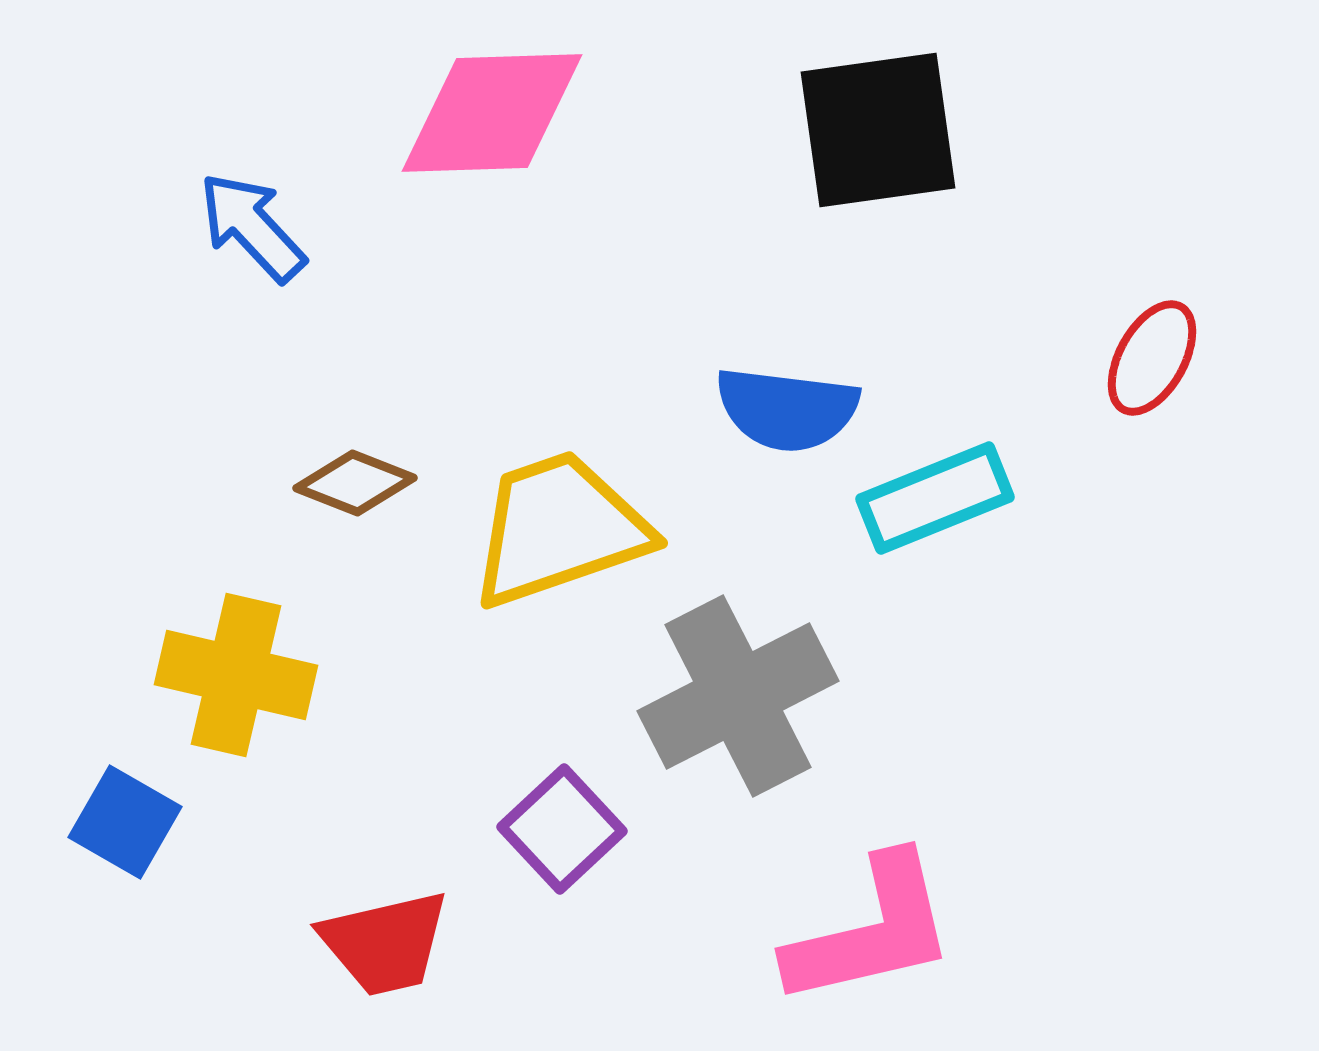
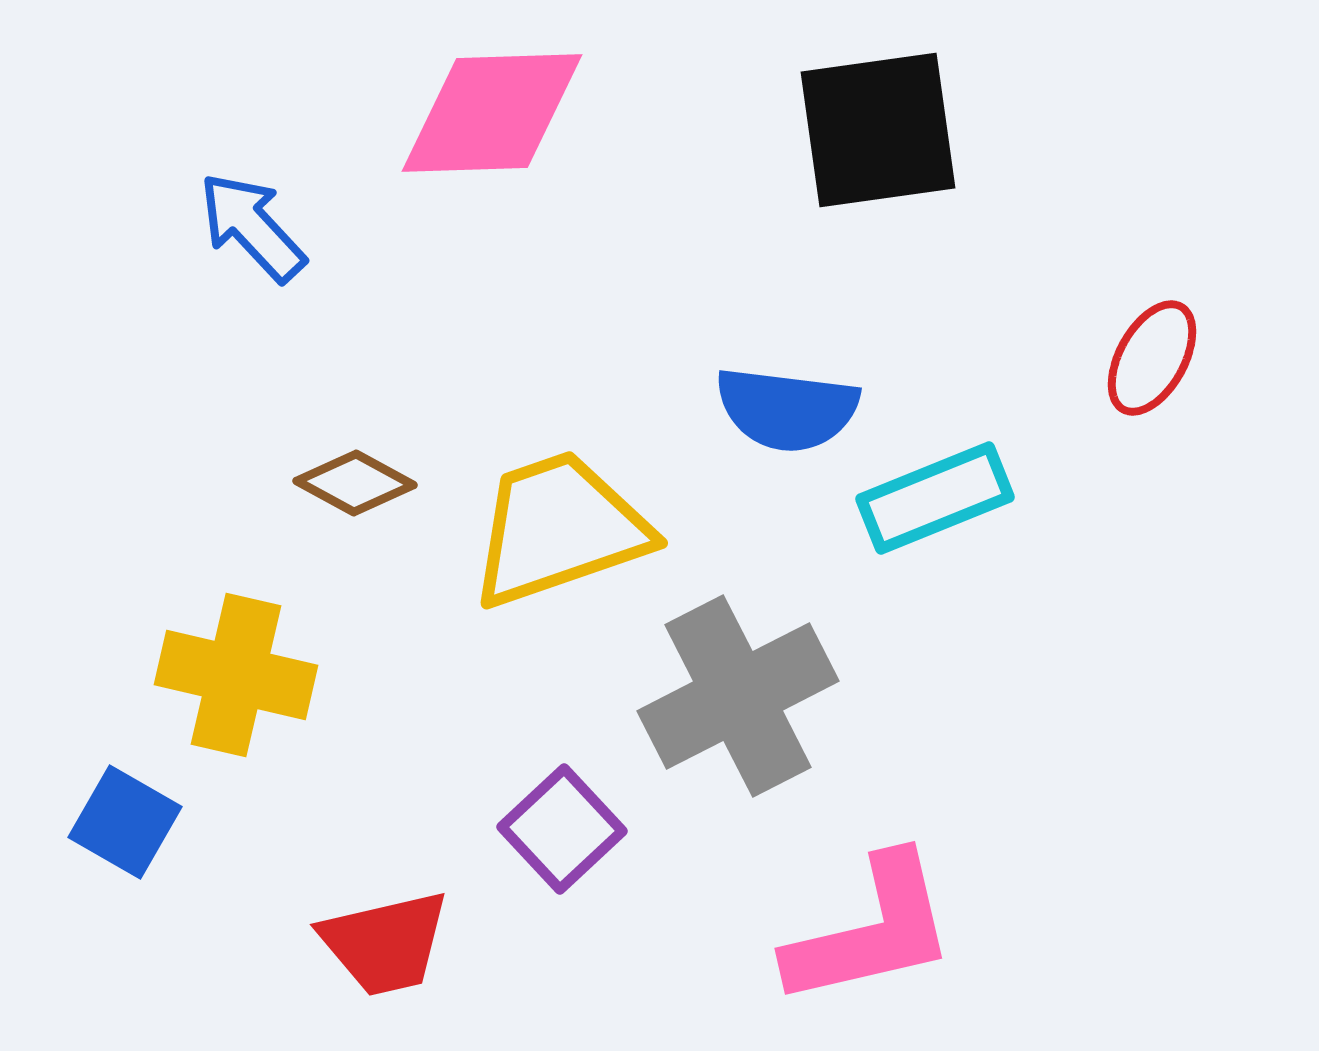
brown diamond: rotated 7 degrees clockwise
